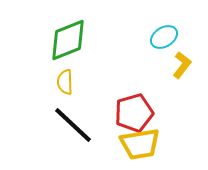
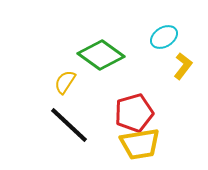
green diamond: moved 33 px right, 15 px down; rotated 57 degrees clockwise
yellow L-shape: moved 1 px right, 1 px down
yellow semicircle: rotated 35 degrees clockwise
black line: moved 4 px left
